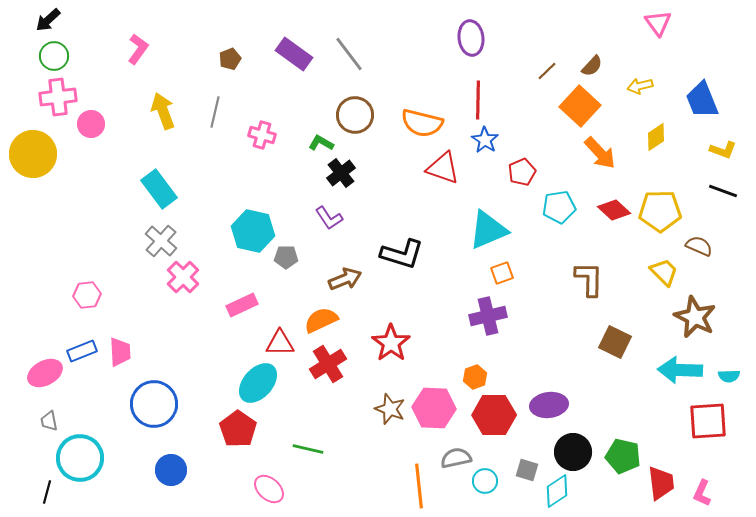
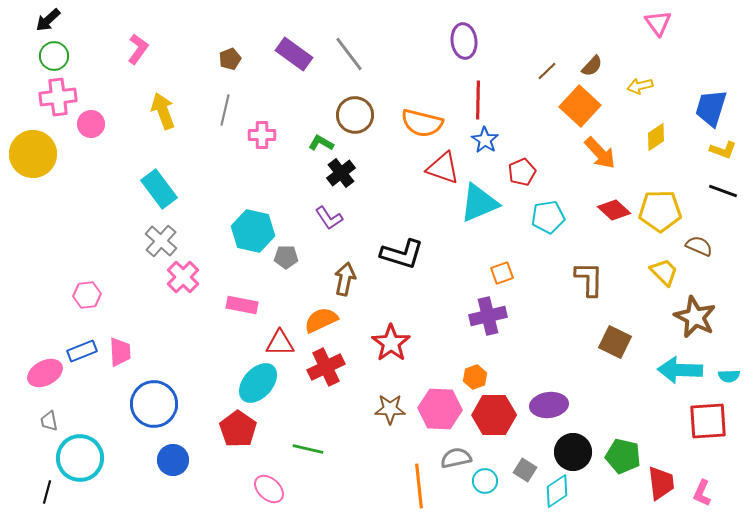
purple ellipse at (471, 38): moved 7 px left, 3 px down
blue trapezoid at (702, 100): moved 9 px right, 8 px down; rotated 39 degrees clockwise
gray line at (215, 112): moved 10 px right, 2 px up
pink cross at (262, 135): rotated 16 degrees counterclockwise
cyan pentagon at (559, 207): moved 11 px left, 10 px down
cyan triangle at (488, 230): moved 9 px left, 27 px up
brown arrow at (345, 279): rotated 56 degrees counterclockwise
pink rectangle at (242, 305): rotated 36 degrees clockwise
red cross at (328, 364): moved 2 px left, 3 px down; rotated 6 degrees clockwise
pink hexagon at (434, 408): moved 6 px right, 1 px down
brown star at (390, 409): rotated 20 degrees counterclockwise
blue circle at (171, 470): moved 2 px right, 10 px up
gray square at (527, 470): moved 2 px left; rotated 15 degrees clockwise
